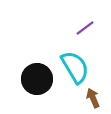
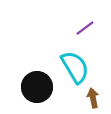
black circle: moved 8 px down
brown arrow: rotated 12 degrees clockwise
